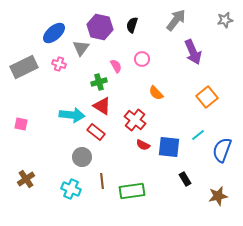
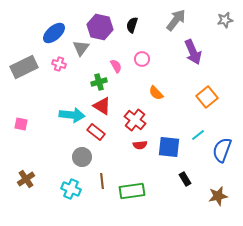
red semicircle: moved 3 px left; rotated 32 degrees counterclockwise
